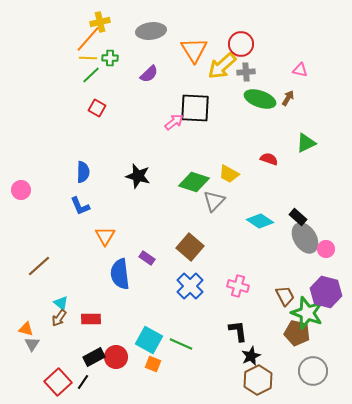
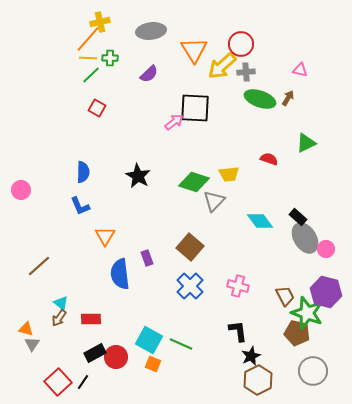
yellow trapezoid at (229, 174): rotated 35 degrees counterclockwise
black star at (138, 176): rotated 15 degrees clockwise
cyan diamond at (260, 221): rotated 20 degrees clockwise
purple rectangle at (147, 258): rotated 35 degrees clockwise
black rectangle at (94, 357): moved 1 px right, 4 px up
